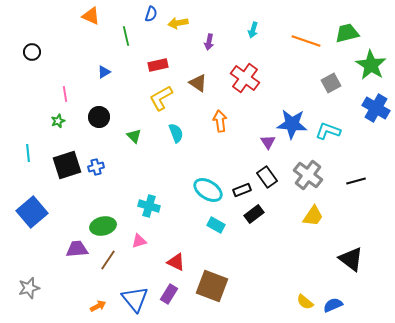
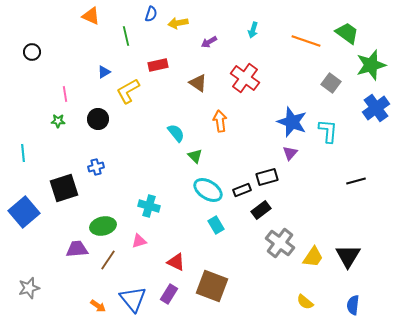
green trapezoid at (347, 33): rotated 50 degrees clockwise
purple arrow at (209, 42): rotated 49 degrees clockwise
green star at (371, 65): rotated 24 degrees clockwise
gray square at (331, 83): rotated 24 degrees counterclockwise
yellow L-shape at (161, 98): moved 33 px left, 7 px up
blue cross at (376, 108): rotated 24 degrees clockwise
black circle at (99, 117): moved 1 px left, 2 px down
green star at (58, 121): rotated 24 degrees clockwise
blue star at (292, 124): moved 2 px up; rotated 16 degrees clockwise
cyan L-shape at (328, 131): rotated 75 degrees clockwise
cyan semicircle at (176, 133): rotated 18 degrees counterclockwise
green triangle at (134, 136): moved 61 px right, 20 px down
purple triangle at (268, 142): moved 22 px right, 11 px down; rotated 14 degrees clockwise
cyan line at (28, 153): moved 5 px left
black square at (67, 165): moved 3 px left, 23 px down
gray cross at (308, 175): moved 28 px left, 68 px down
black rectangle at (267, 177): rotated 70 degrees counterclockwise
blue square at (32, 212): moved 8 px left
black rectangle at (254, 214): moved 7 px right, 4 px up
yellow trapezoid at (313, 216): moved 41 px down
cyan rectangle at (216, 225): rotated 30 degrees clockwise
black triangle at (351, 259): moved 3 px left, 3 px up; rotated 24 degrees clockwise
blue triangle at (135, 299): moved 2 px left
blue semicircle at (333, 305): moved 20 px right; rotated 60 degrees counterclockwise
orange arrow at (98, 306): rotated 63 degrees clockwise
